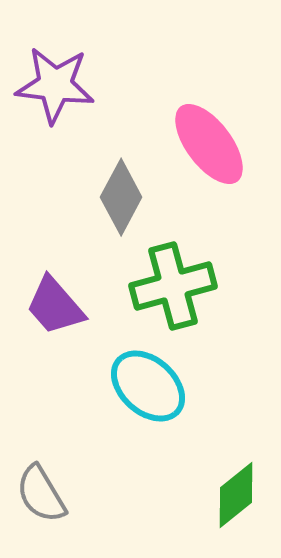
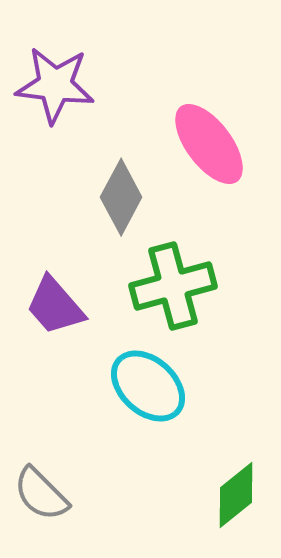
gray semicircle: rotated 14 degrees counterclockwise
